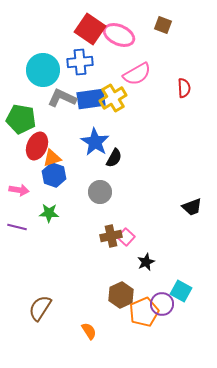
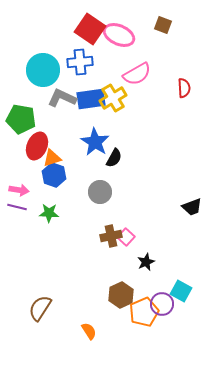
purple line: moved 20 px up
